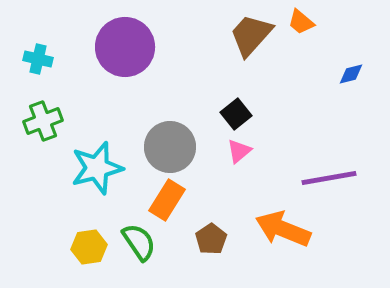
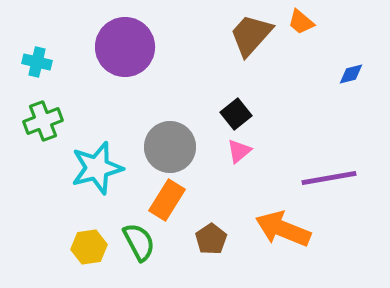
cyan cross: moved 1 px left, 3 px down
green semicircle: rotated 6 degrees clockwise
